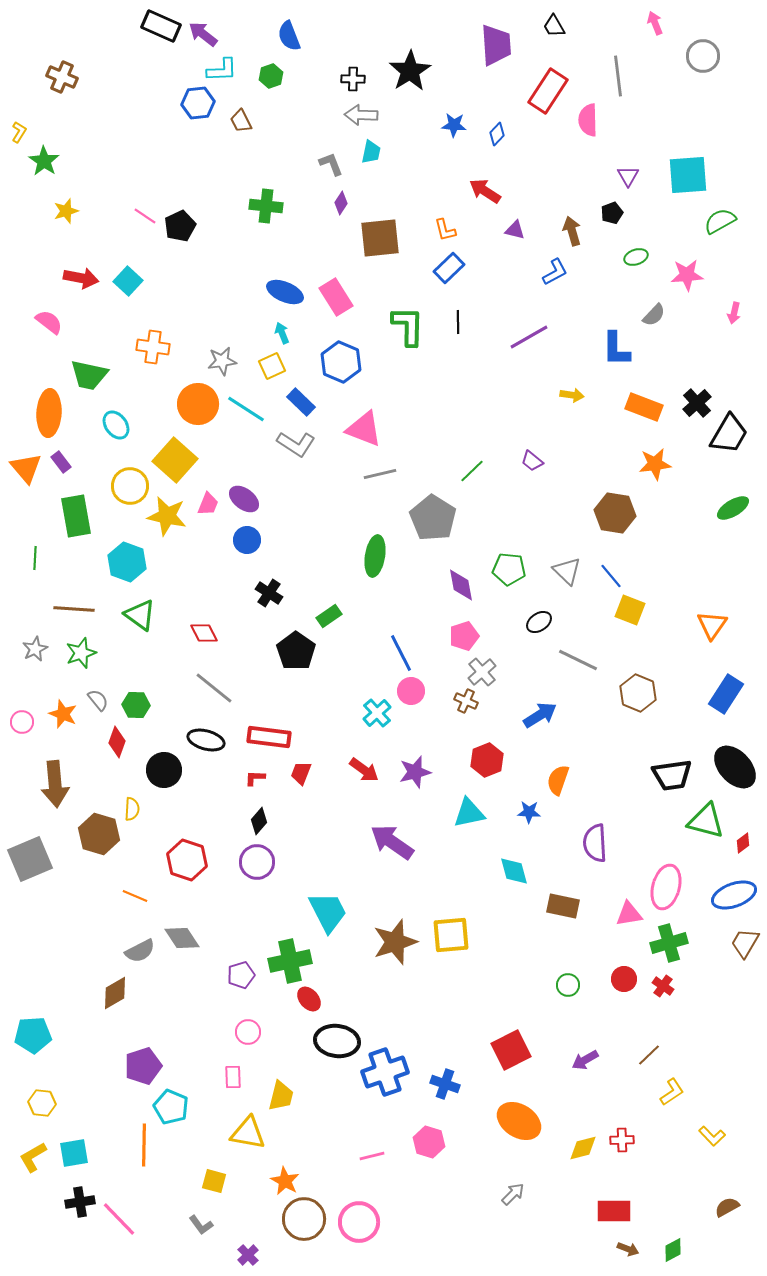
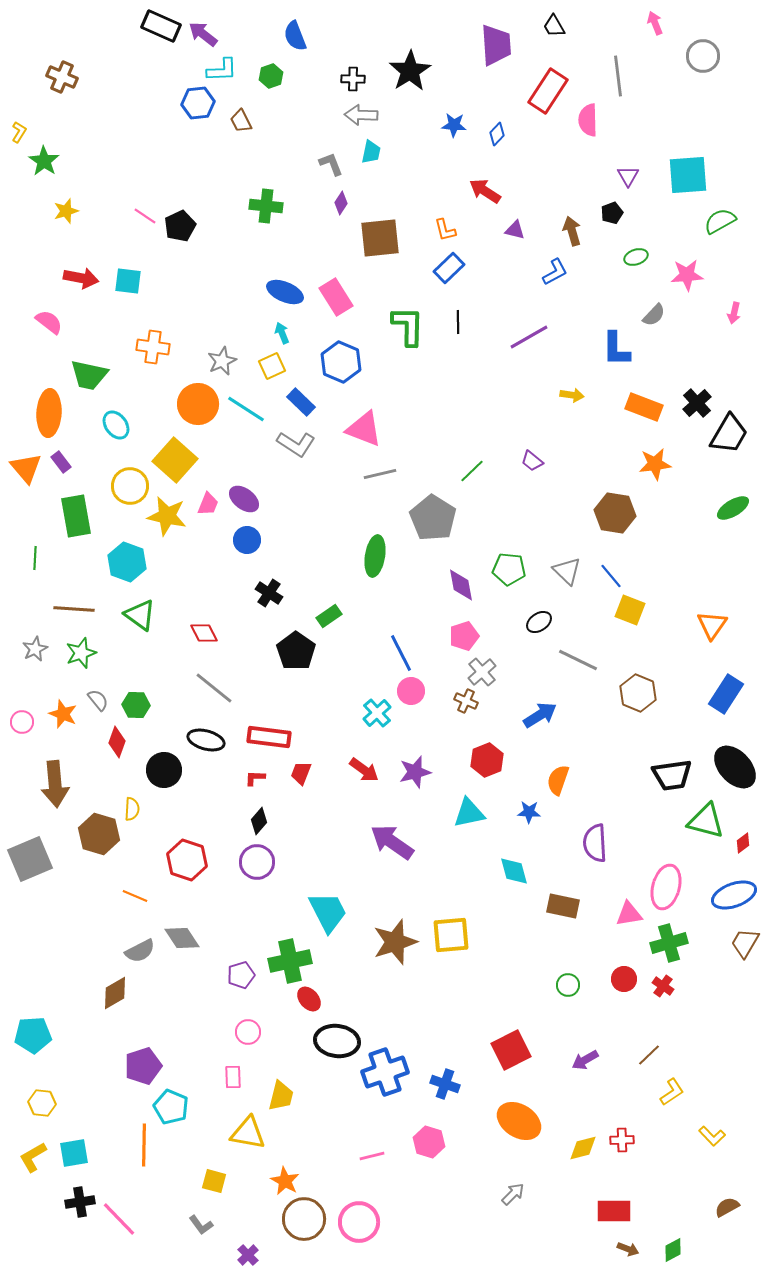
blue semicircle at (289, 36): moved 6 px right
cyan square at (128, 281): rotated 36 degrees counterclockwise
gray star at (222, 361): rotated 16 degrees counterclockwise
